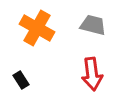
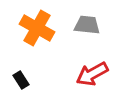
gray trapezoid: moved 6 px left; rotated 8 degrees counterclockwise
red arrow: rotated 68 degrees clockwise
